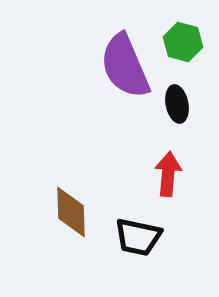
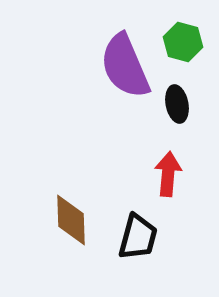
brown diamond: moved 8 px down
black trapezoid: rotated 87 degrees counterclockwise
